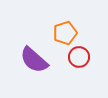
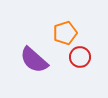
red circle: moved 1 px right
